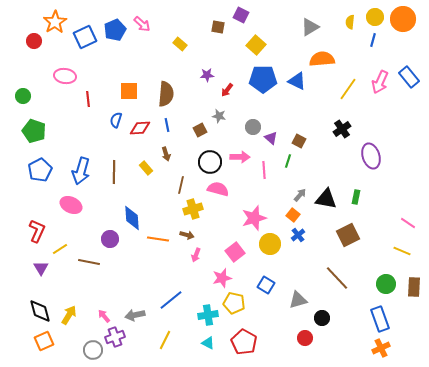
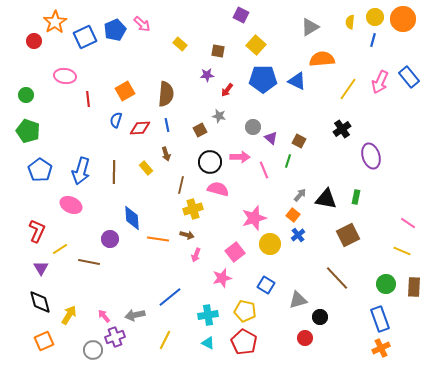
brown square at (218, 27): moved 24 px down
orange square at (129, 91): moved 4 px left; rotated 30 degrees counterclockwise
green circle at (23, 96): moved 3 px right, 1 px up
green pentagon at (34, 131): moved 6 px left
blue pentagon at (40, 170): rotated 10 degrees counterclockwise
pink line at (264, 170): rotated 18 degrees counterclockwise
blue line at (171, 300): moved 1 px left, 3 px up
yellow pentagon at (234, 303): moved 11 px right, 8 px down
black diamond at (40, 311): moved 9 px up
black circle at (322, 318): moved 2 px left, 1 px up
